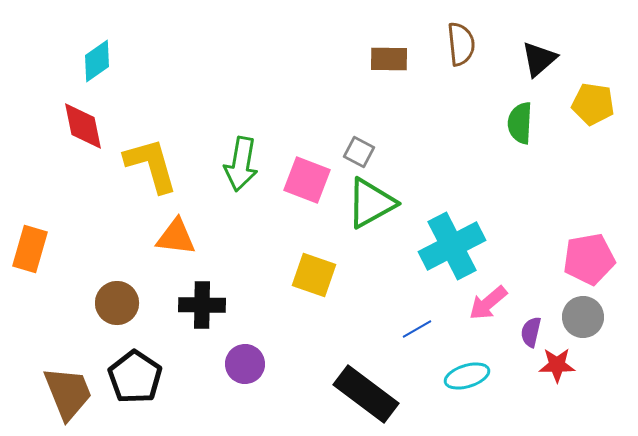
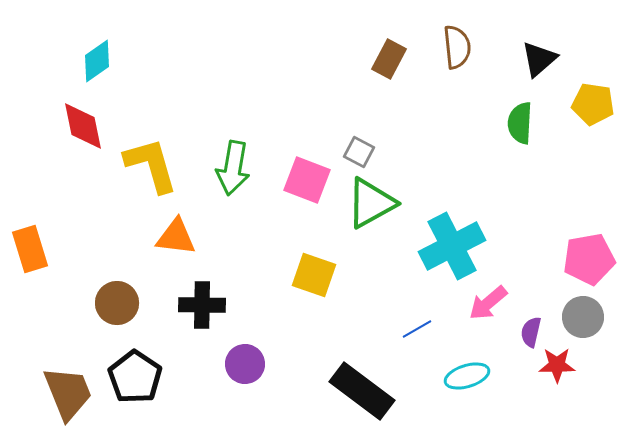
brown semicircle: moved 4 px left, 3 px down
brown rectangle: rotated 63 degrees counterclockwise
green arrow: moved 8 px left, 4 px down
orange rectangle: rotated 33 degrees counterclockwise
black rectangle: moved 4 px left, 3 px up
